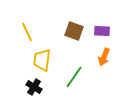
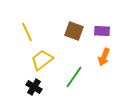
yellow trapezoid: rotated 45 degrees clockwise
